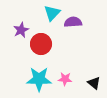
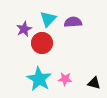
cyan triangle: moved 4 px left, 6 px down
purple star: moved 3 px right, 1 px up
red circle: moved 1 px right, 1 px up
cyan star: rotated 30 degrees clockwise
black triangle: rotated 24 degrees counterclockwise
